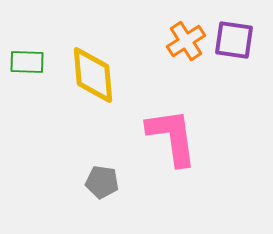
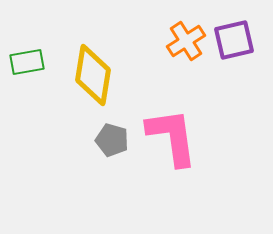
purple square: rotated 21 degrees counterclockwise
green rectangle: rotated 12 degrees counterclockwise
yellow diamond: rotated 14 degrees clockwise
gray pentagon: moved 10 px right, 42 px up; rotated 8 degrees clockwise
